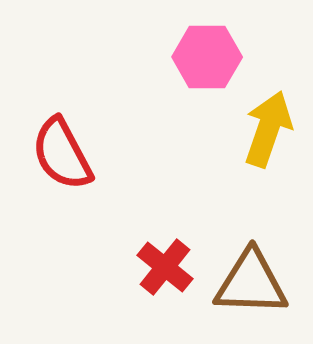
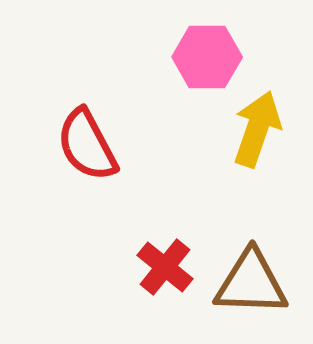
yellow arrow: moved 11 px left
red semicircle: moved 25 px right, 9 px up
